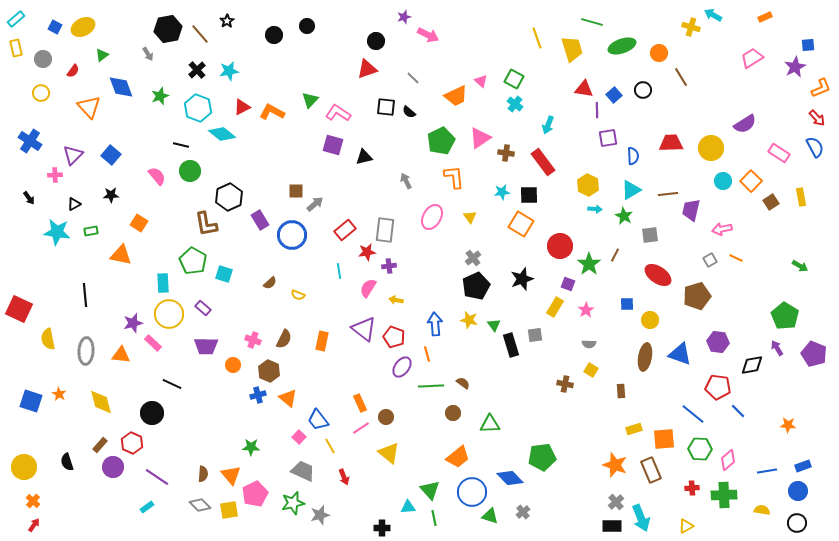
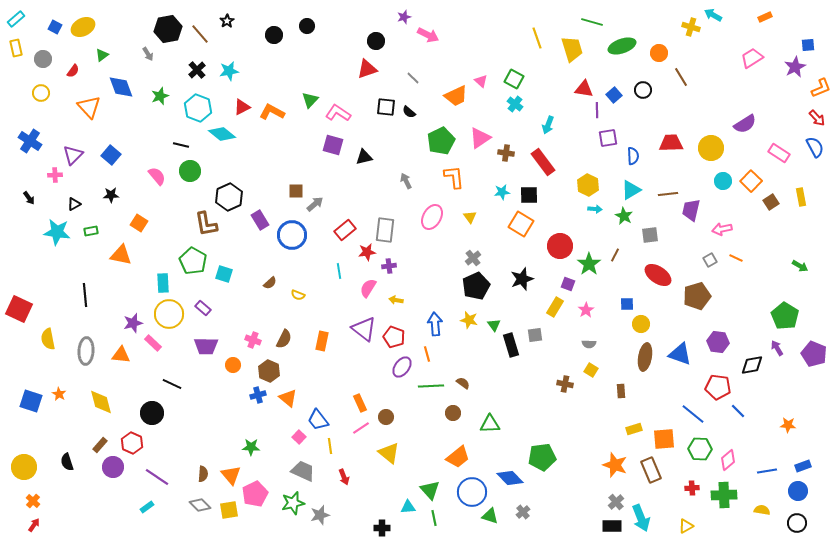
yellow circle at (650, 320): moved 9 px left, 4 px down
yellow line at (330, 446): rotated 21 degrees clockwise
